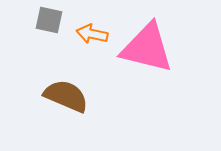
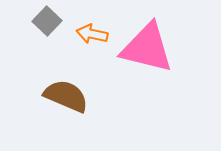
gray square: moved 2 px left, 1 px down; rotated 32 degrees clockwise
